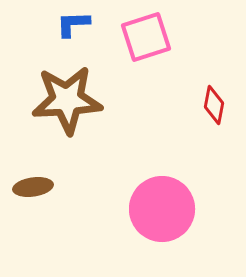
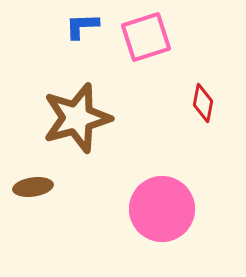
blue L-shape: moved 9 px right, 2 px down
brown star: moved 10 px right, 18 px down; rotated 12 degrees counterclockwise
red diamond: moved 11 px left, 2 px up
